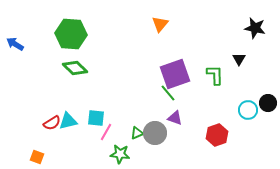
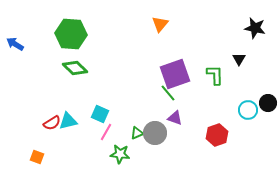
cyan square: moved 4 px right, 4 px up; rotated 18 degrees clockwise
